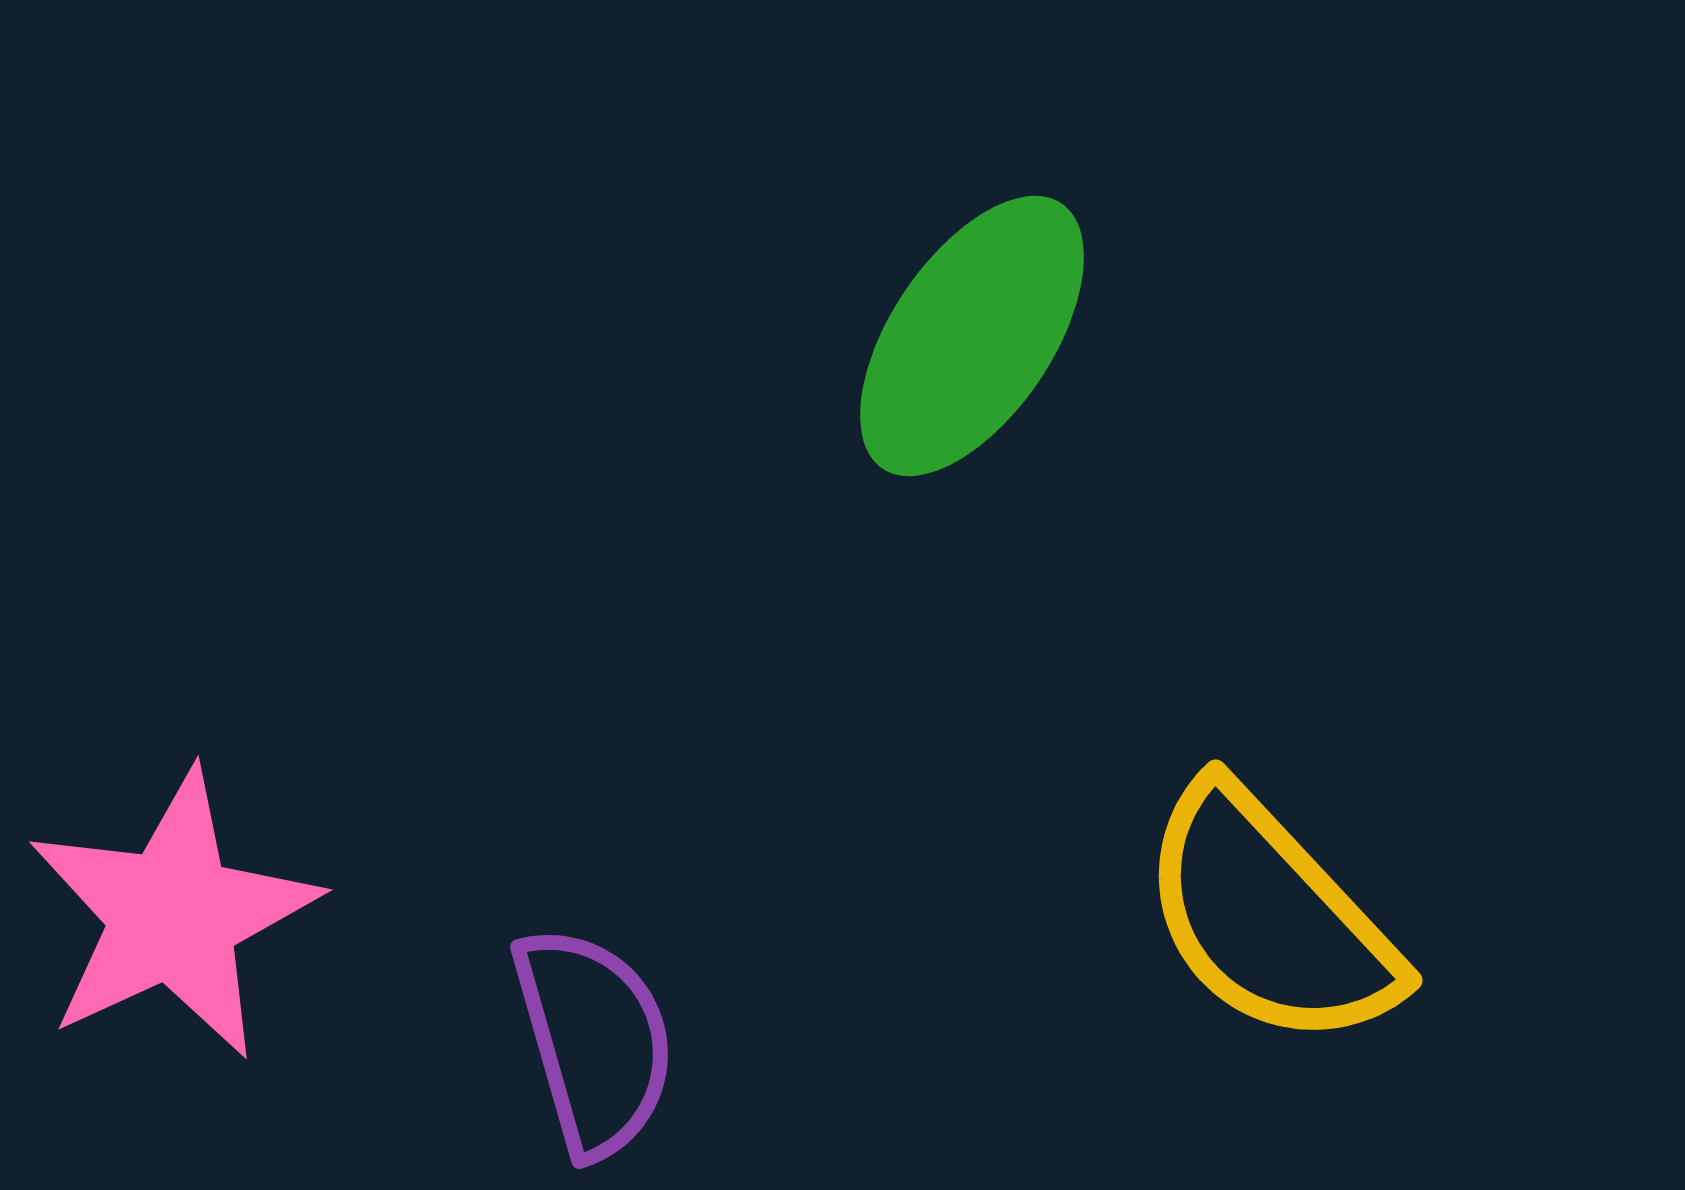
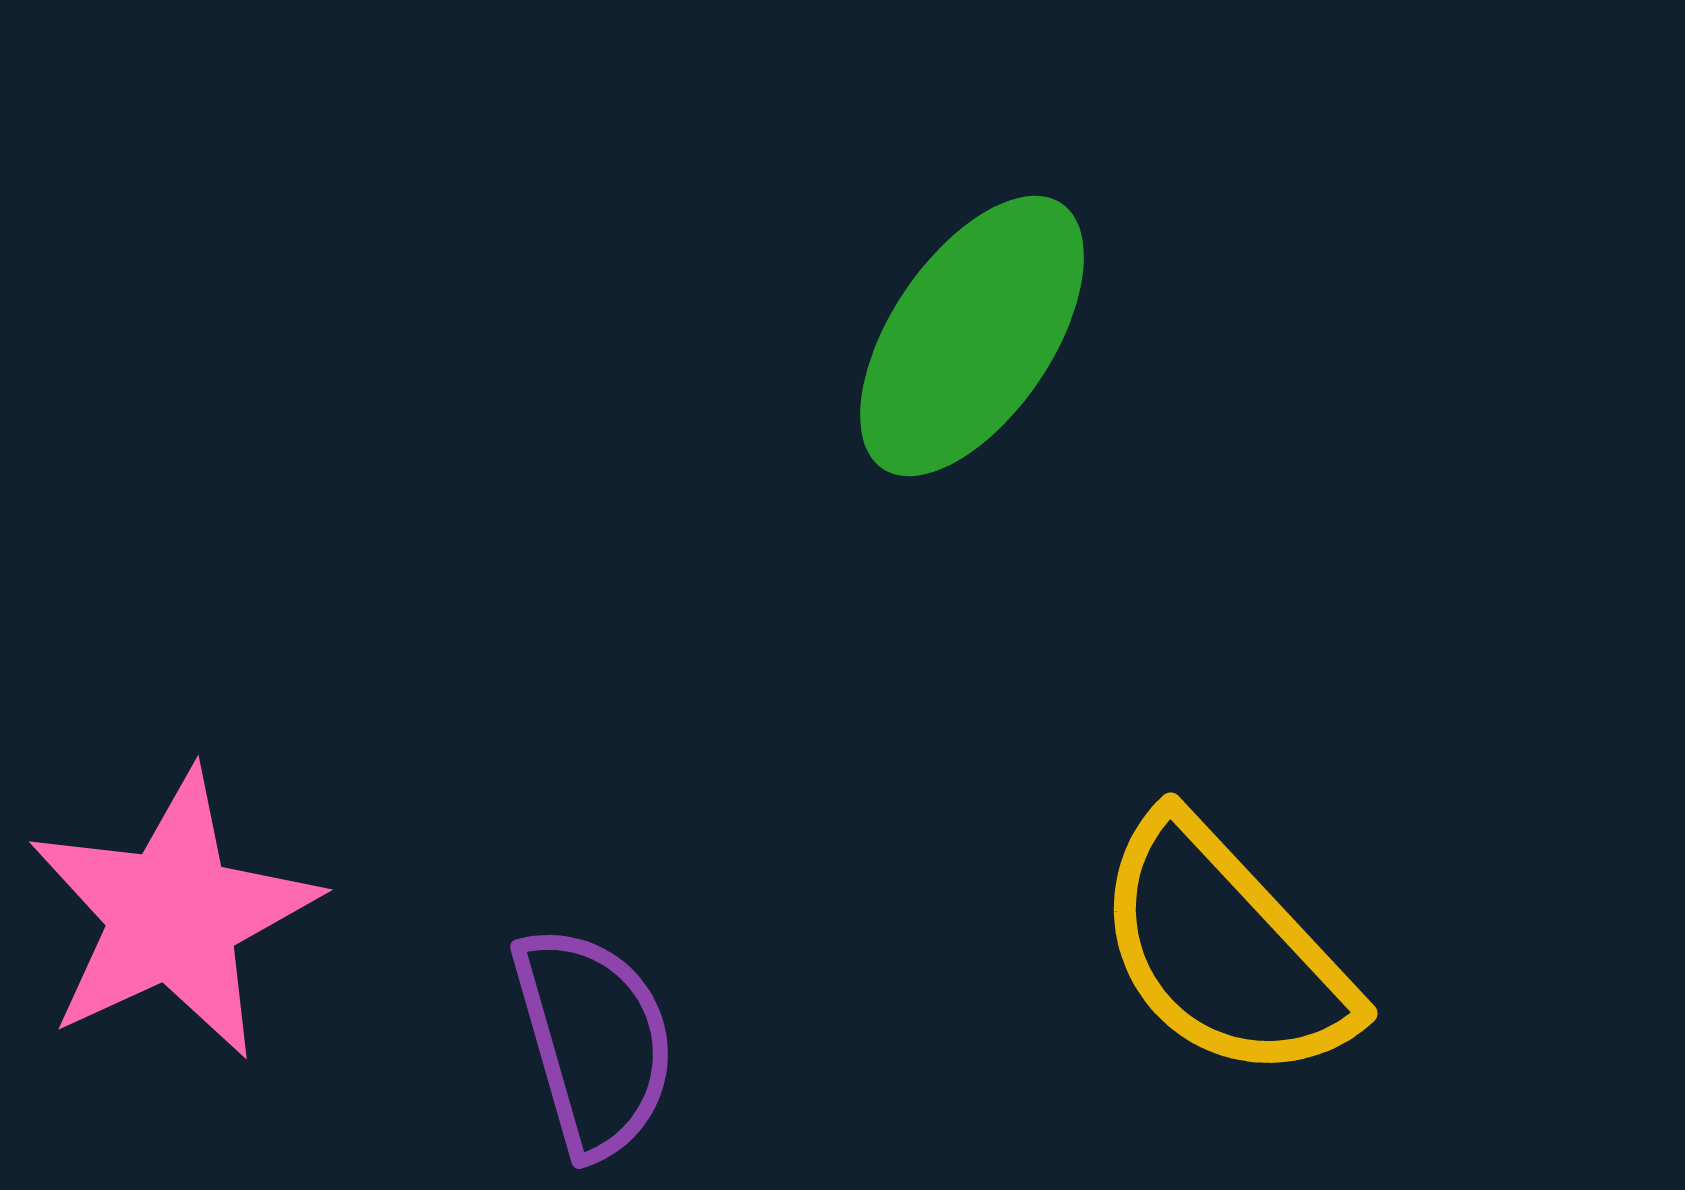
yellow semicircle: moved 45 px left, 33 px down
